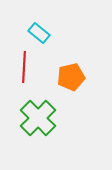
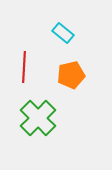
cyan rectangle: moved 24 px right
orange pentagon: moved 2 px up
